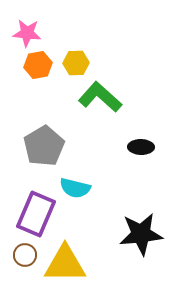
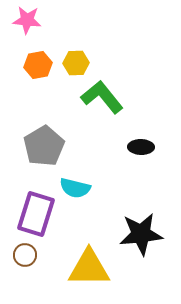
pink star: moved 13 px up
green L-shape: moved 2 px right; rotated 9 degrees clockwise
purple rectangle: rotated 6 degrees counterclockwise
yellow triangle: moved 24 px right, 4 px down
